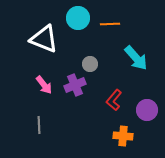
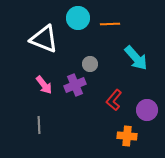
orange cross: moved 4 px right
